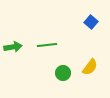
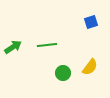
blue square: rotated 32 degrees clockwise
green arrow: rotated 24 degrees counterclockwise
